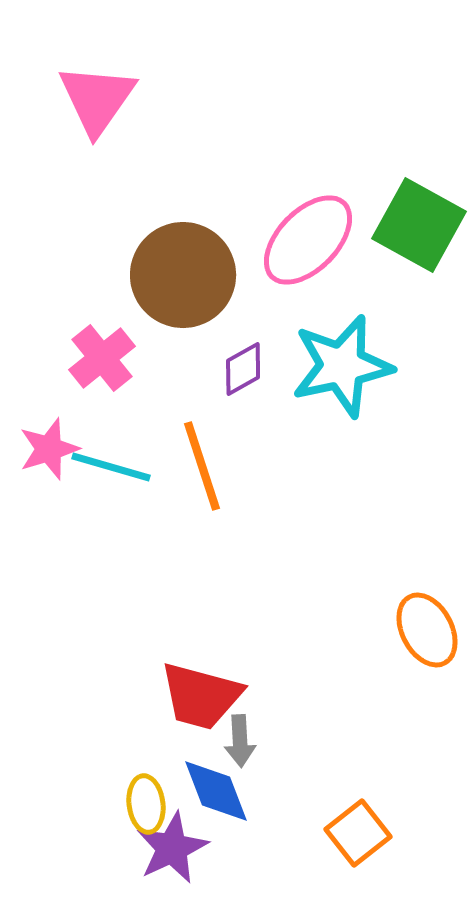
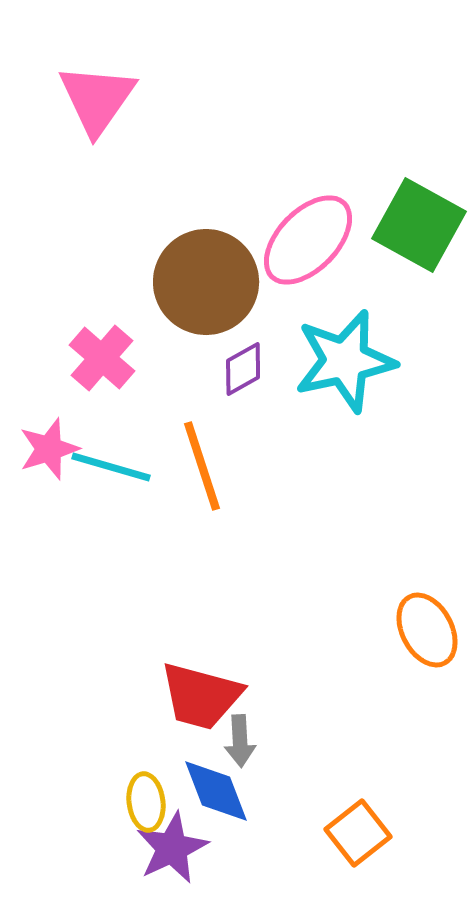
brown circle: moved 23 px right, 7 px down
pink cross: rotated 10 degrees counterclockwise
cyan star: moved 3 px right, 5 px up
yellow ellipse: moved 2 px up
